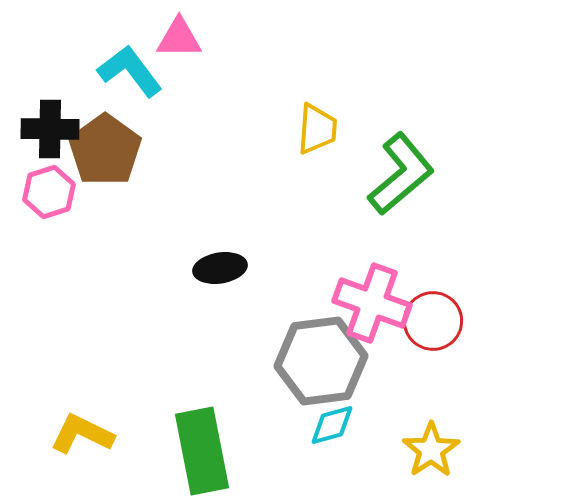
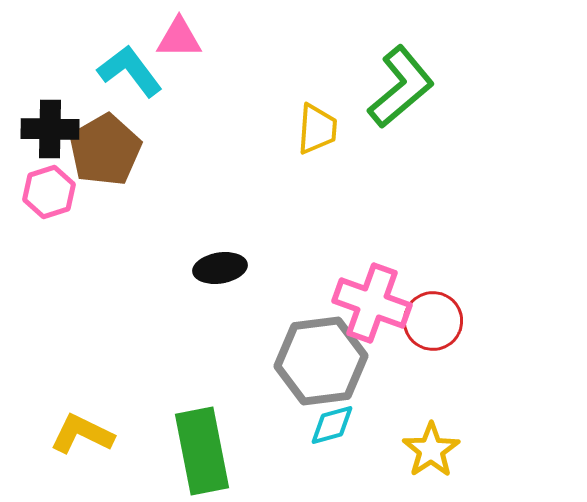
brown pentagon: rotated 6 degrees clockwise
green L-shape: moved 87 px up
